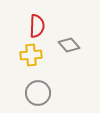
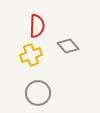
gray diamond: moved 1 px left, 1 px down
yellow cross: rotated 15 degrees counterclockwise
